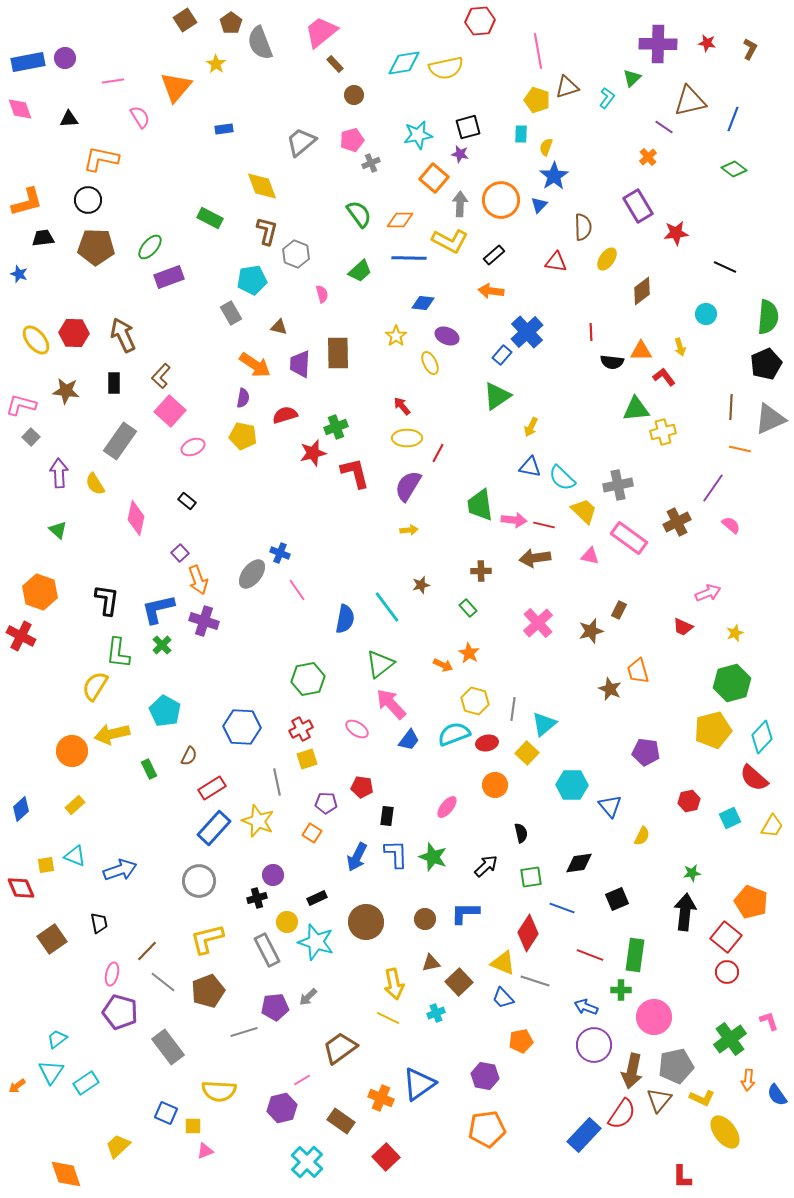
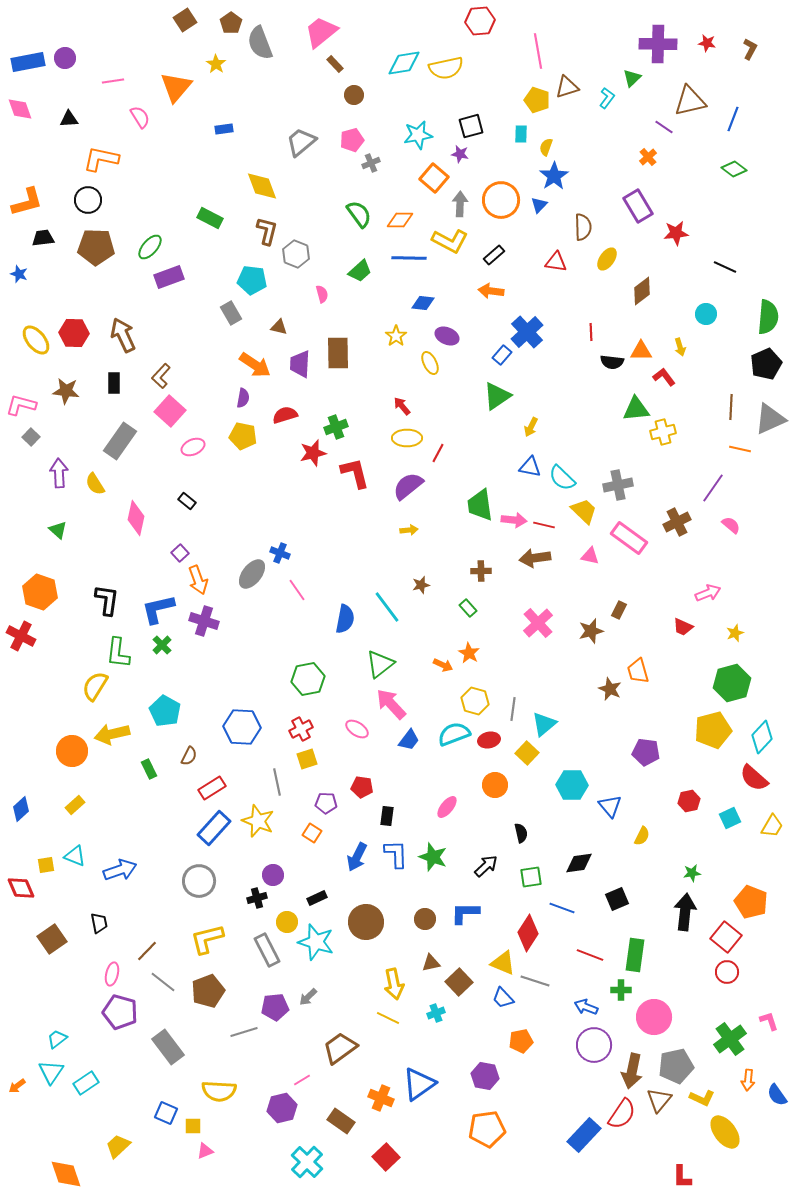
black square at (468, 127): moved 3 px right, 1 px up
cyan pentagon at (252, 280): rotated 16 degrees clockwise
purple semicircle at (408, 486): rotated 20 degrees clockwise
red ellipse at (487, 743): moved 2 px right, 3 px up
